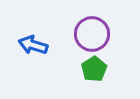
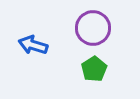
purple circle: moved 1 px right, 6 px up
